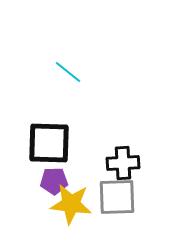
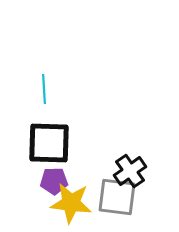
cyan line: moved 24 px left, 17 px down; rotated 48 degrees clockwise
black cross: moved 7 px right, 8 px down; rotated 32 degrees counterclockwise
gray square: rotated 9 degrees clockwise
yellow star: moved 1 px up
